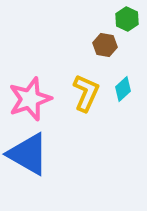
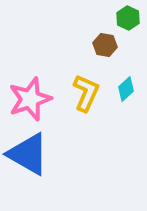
green hexagon: moved 1 px right, 1 px up
cyan diamond: moved 3 px right
